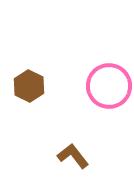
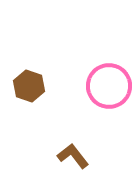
brown hexagon: rotated 8 degrees counterclockwise
